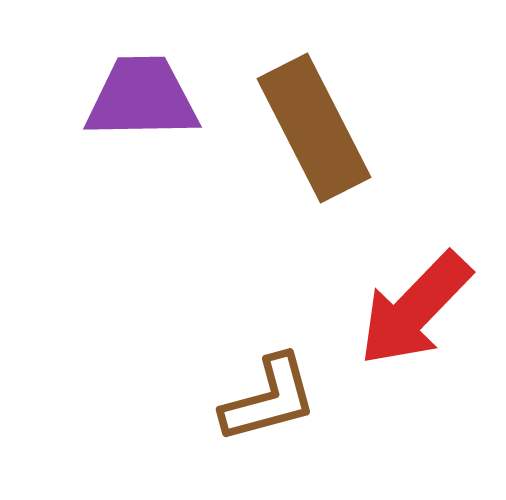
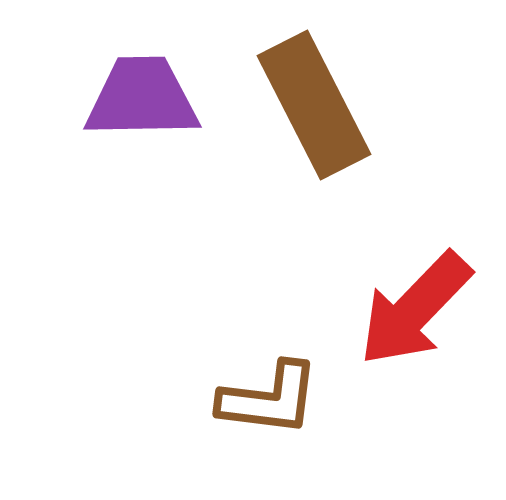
brown rectangle: moved 23 px up
brown L-shape: rotated 22 degrees clockwise
